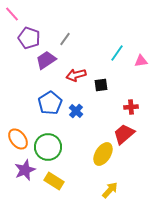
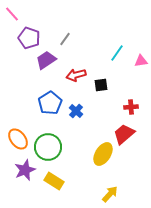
yellow arrow: moved 4 px down
